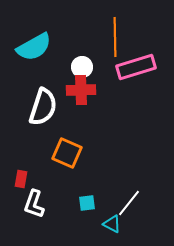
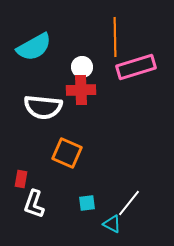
white semicircle: rotated 78 degrees clockwise
